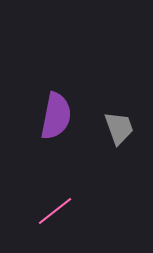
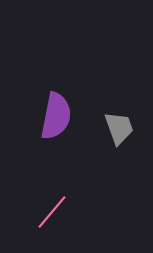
pink line: moved 3 px left, 1 px down; rotated 12 degrees counterclockwise
